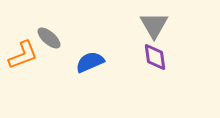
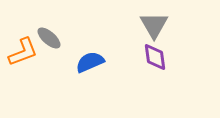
orange L-shape: moved 3 px up
